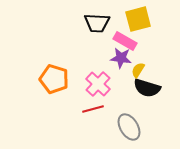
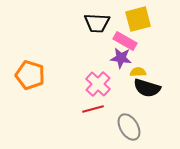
yellow semicircle: moved 2 px down; rotated 56 degrees clockwise
orange pentagon: moved 24 px left, 4 px up
